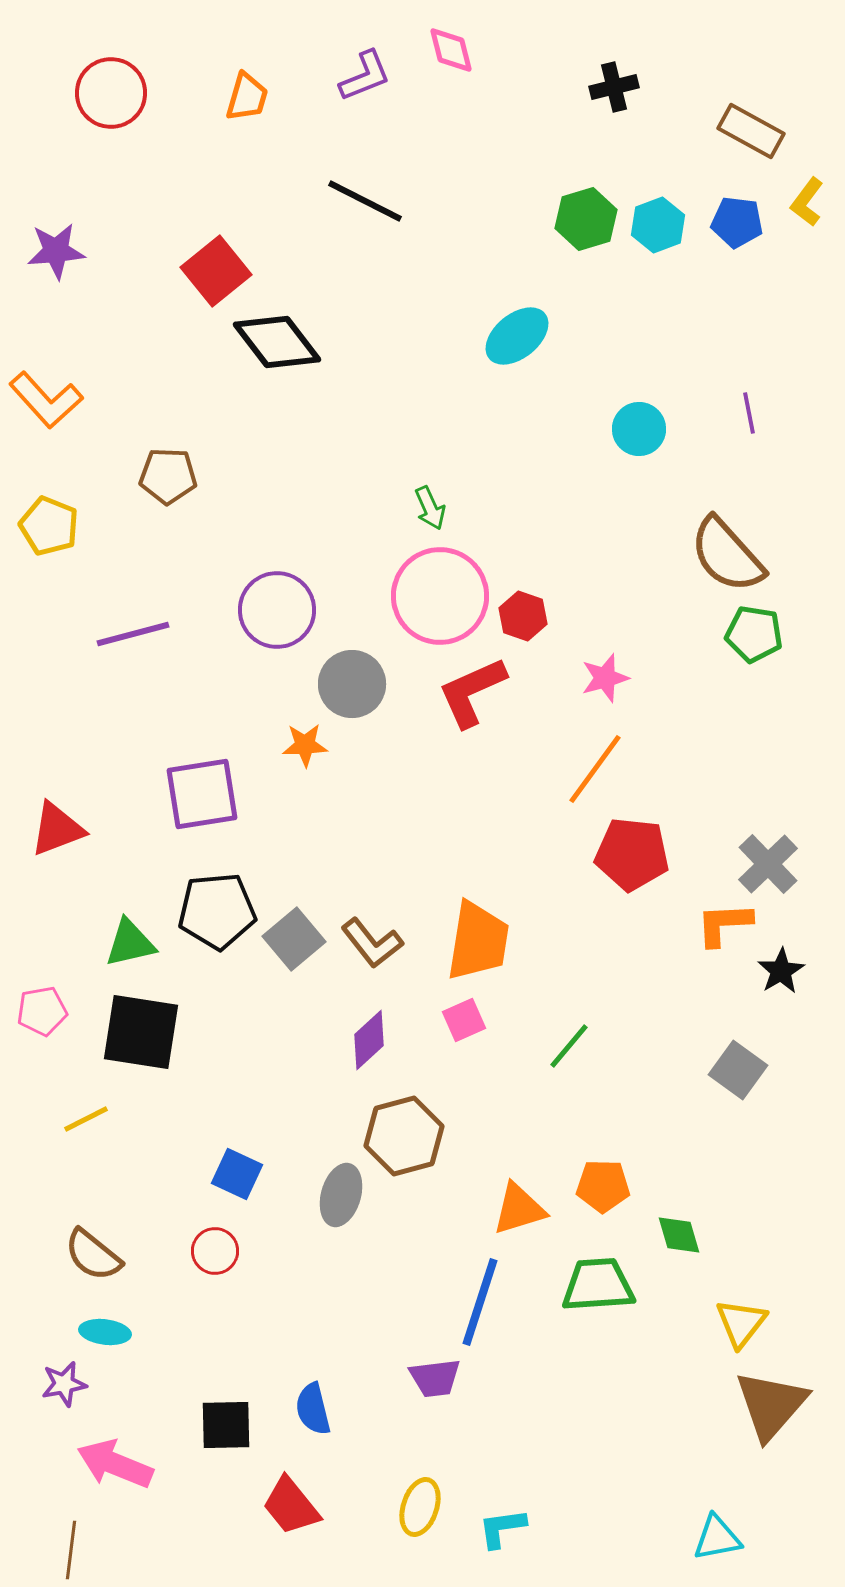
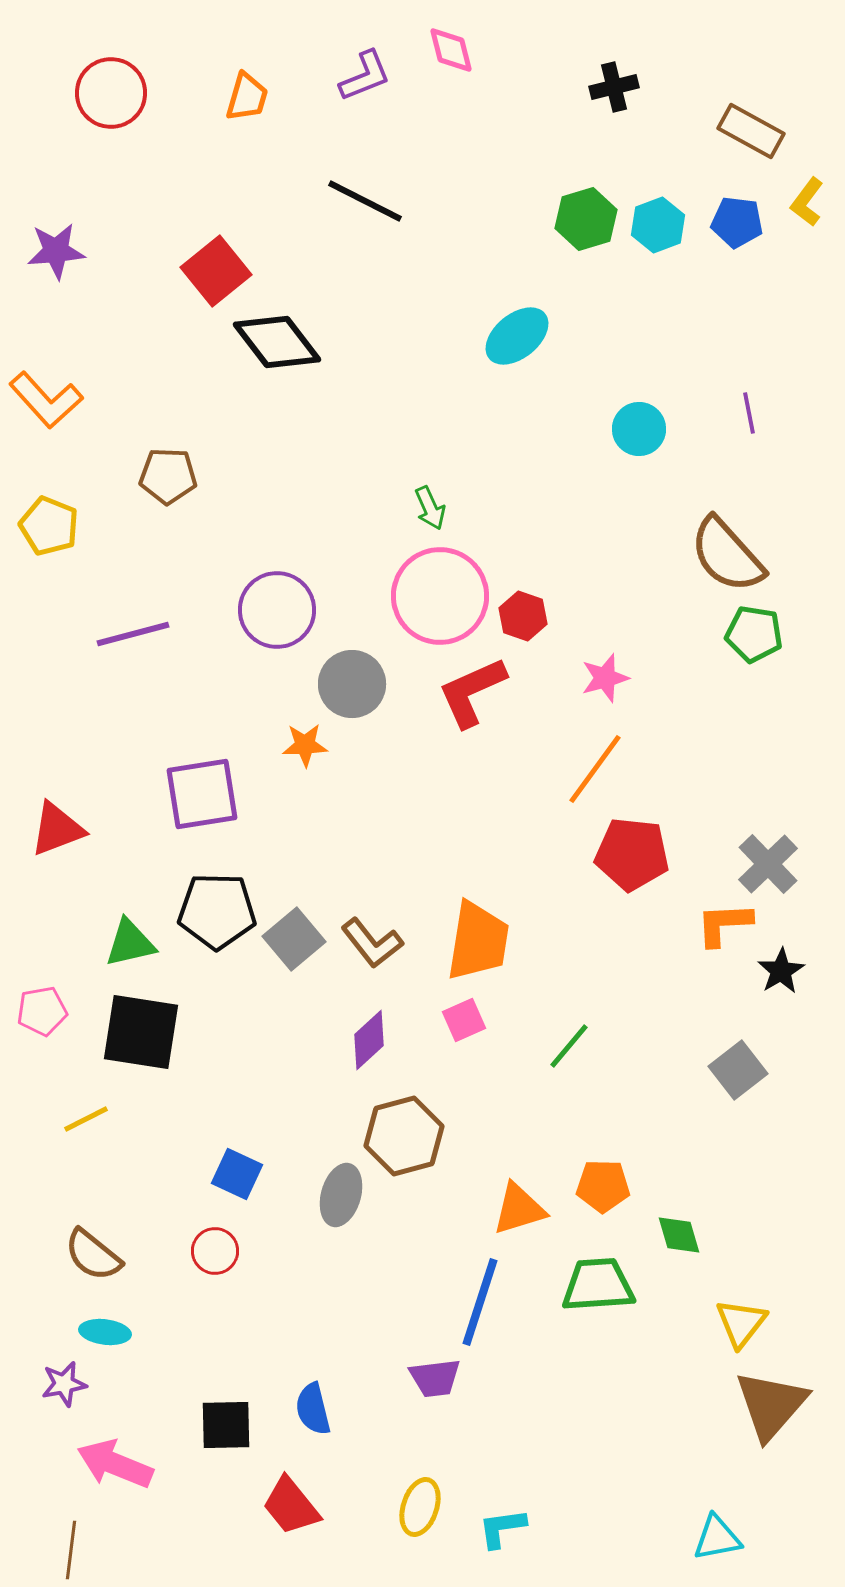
black pentagon at (217, 911): rotated 6 degrees clockwise
gray square at (738, 1070): rotated 16 degrees clockwise
